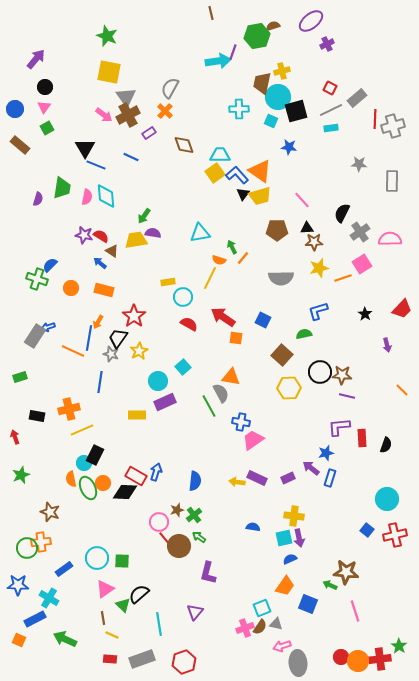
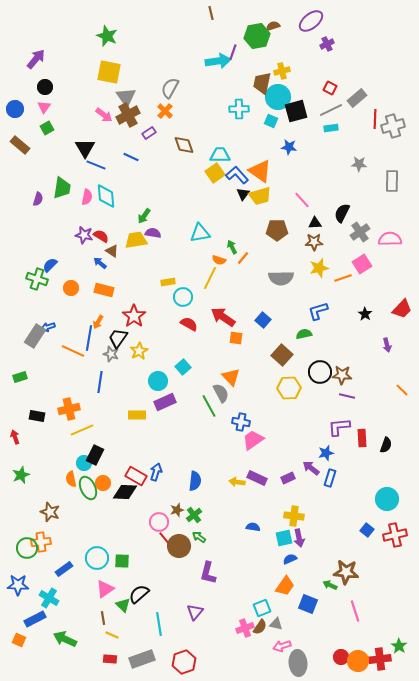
black triangle at (307, 228): moved 8 px right, 5 px up
blue square at (263, 320): rotated 14 degrees clockwise
orange triangle at (231, 377): rotated 36 degrees clockwise
